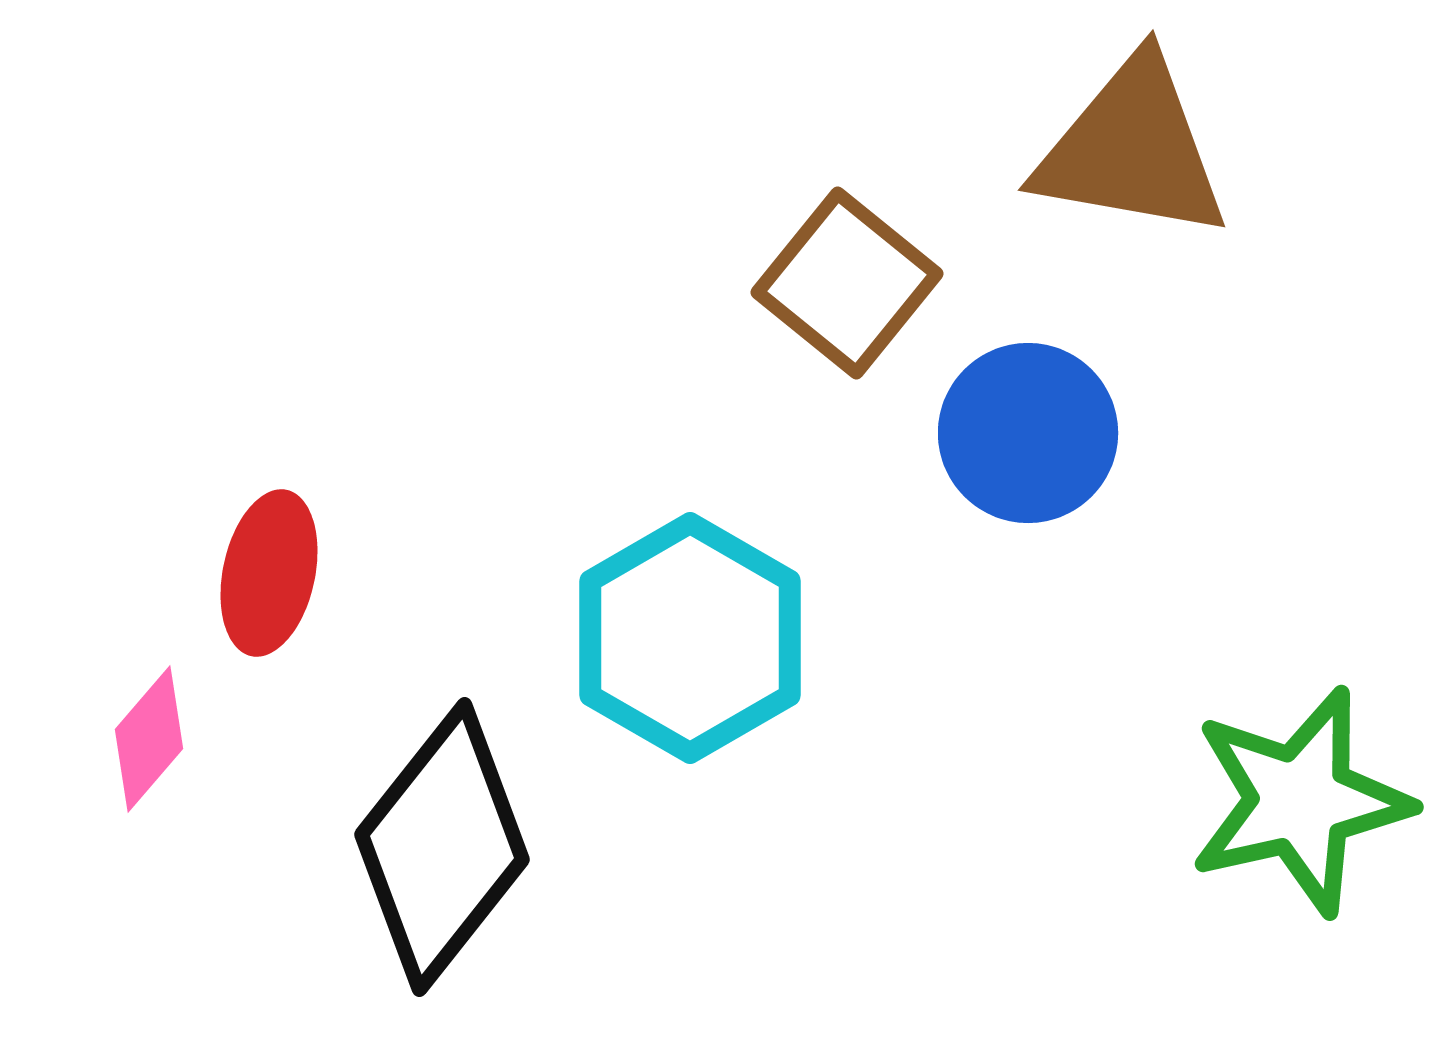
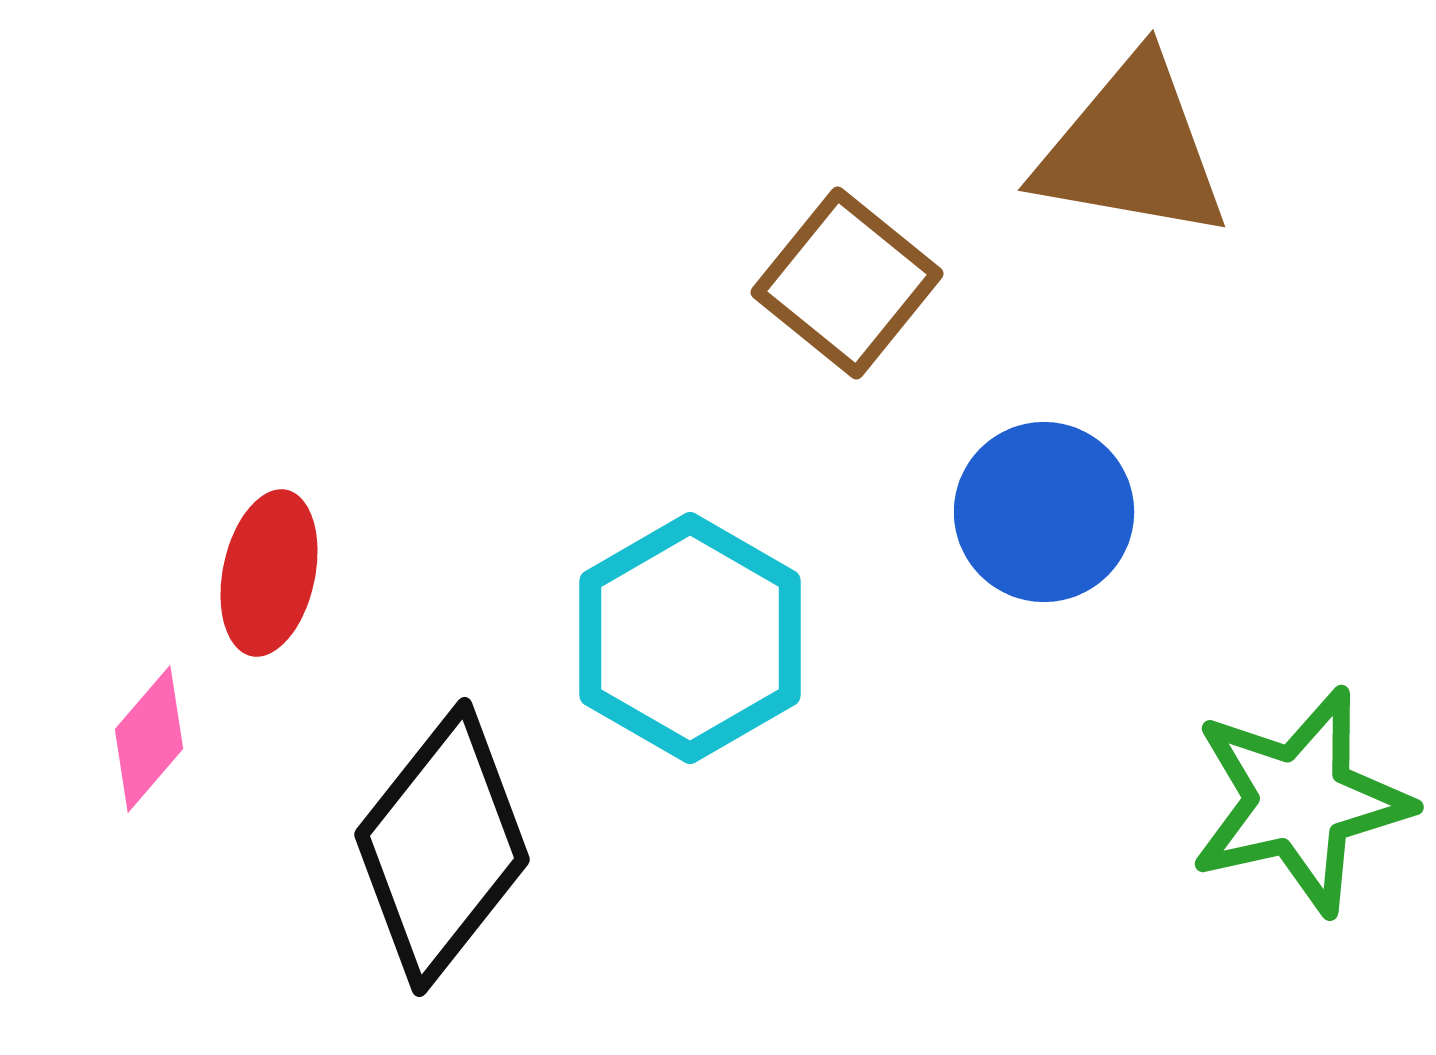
blue circle: moved 16 px right, 79 px down
